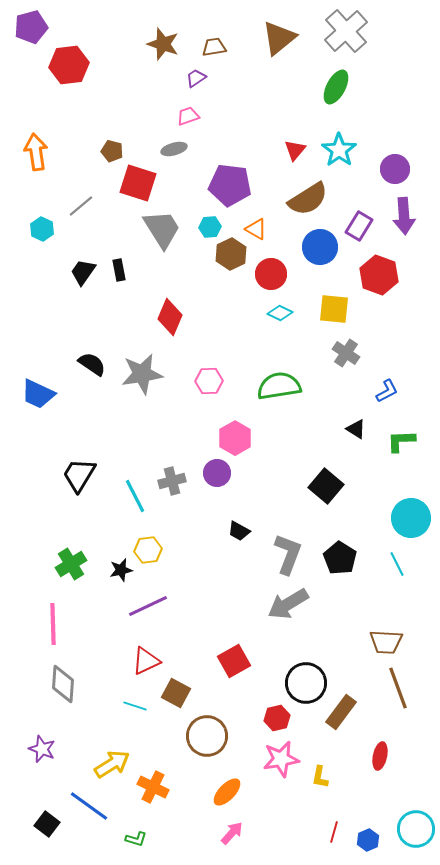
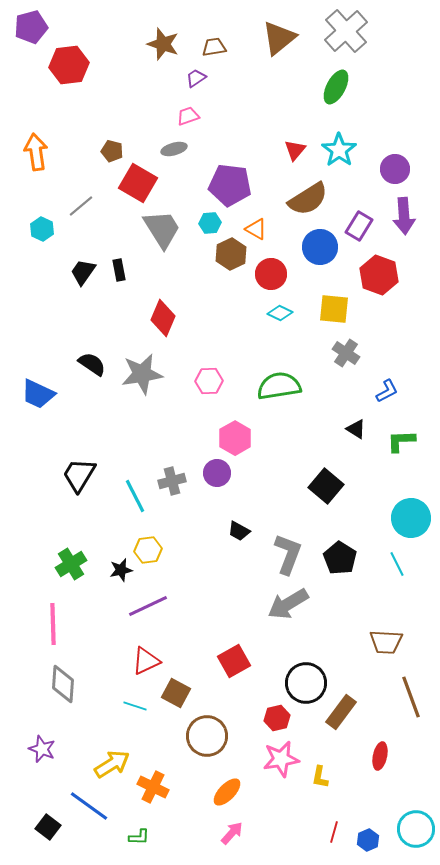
red square at (138, 183): rotated 12 degrees clockwise
cyan hexagon at (210, 227): moved 4 px up
red diamond at (170, 317): moved 7 px left, 1 px down
brown line at (398, 688): moved 13 px right, 9 px down
black square at (47, 824): moved 1 px right, 3 px down
green L-shape at (136, 839): moved 3 px right, 2 px up; rotated 15 degrees counterclockwise
